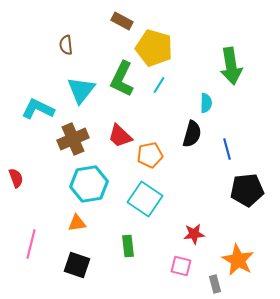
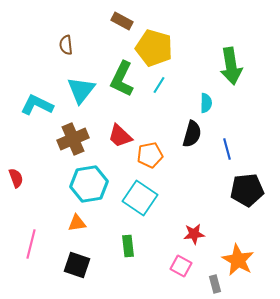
cyan L-shape: moved 1 px left, 4 px up
cyan square: moved 5 px left, 1 px up
pink square: rotated 15 degrees clockwise
